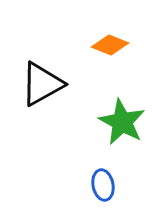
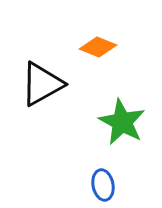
orange diamond: moved 12 px left, 2 px down
